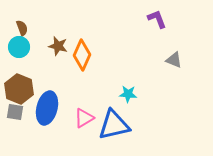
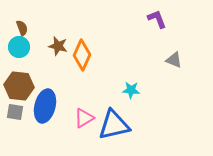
brown hexagon: moved 3 px up; rotated 16 degrees counterclockwise
cyan star: moved 3 px right, 4 px up
blue ellipse: moved 2 px left, 2 px up
